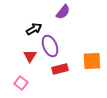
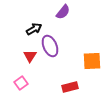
red rectangle: moved 10 px right, 18 px down
pink square: rotated 16 degrees clockwise
